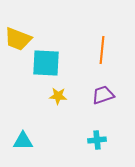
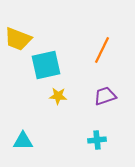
orange line: rotated 20 degrees clockwise
cyan square: moved 2 px down; rotated 16 degrees counterclockwise
purple trapezoid: moved 2 px right, 1 px down
